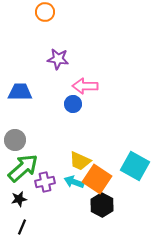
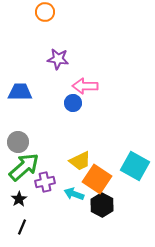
blue circle: moved 1 px up
gray circle: moved 3 px right, 2 px down
yellow trapezoid: rotated 50 degrees counterclockwise
green arrow: moved 1 px right, 1 px up
cyan arrow: moved 12 px down
black star: rotated 21 degrees counterclockwise
